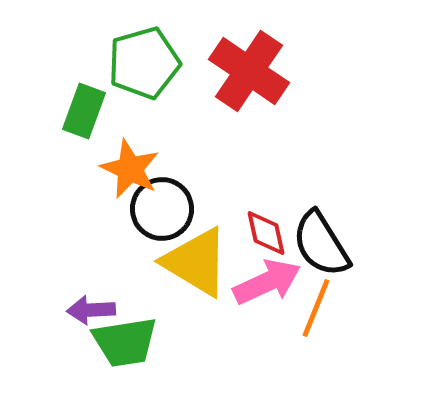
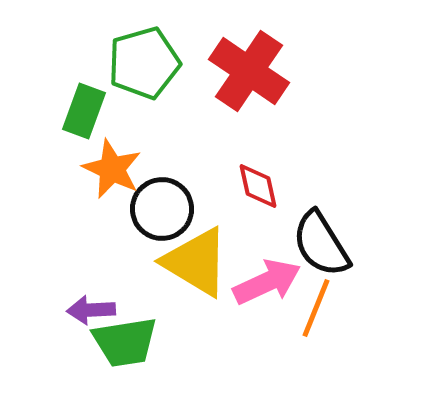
orange star: moved 18 px left
red diamond: moved 8 px left, 47 px up
